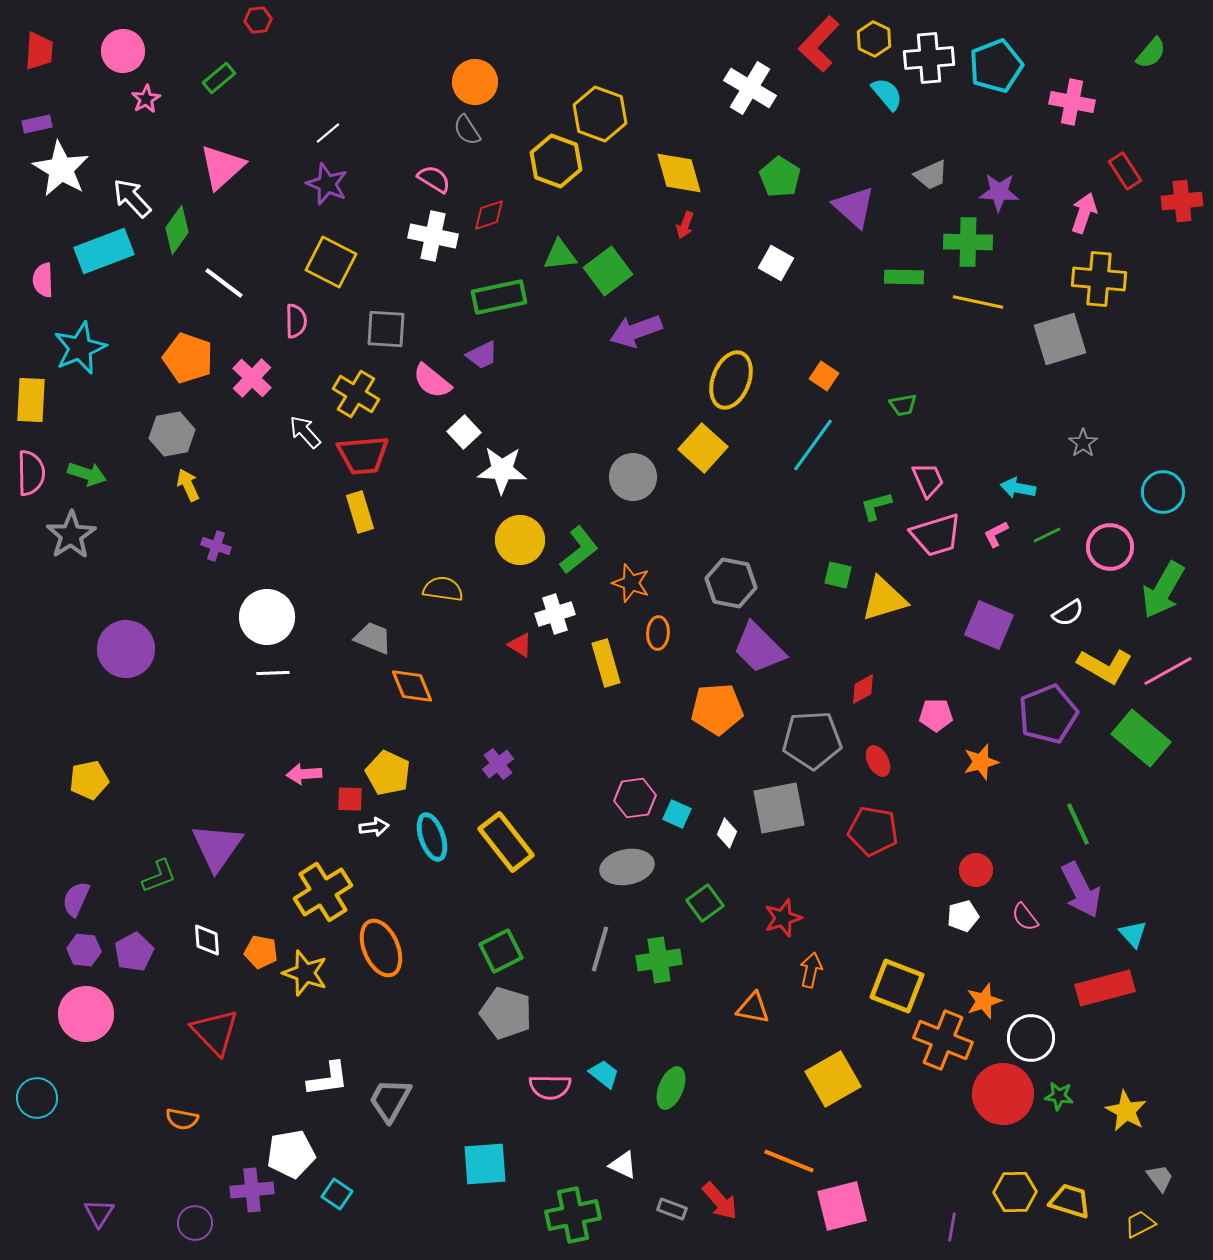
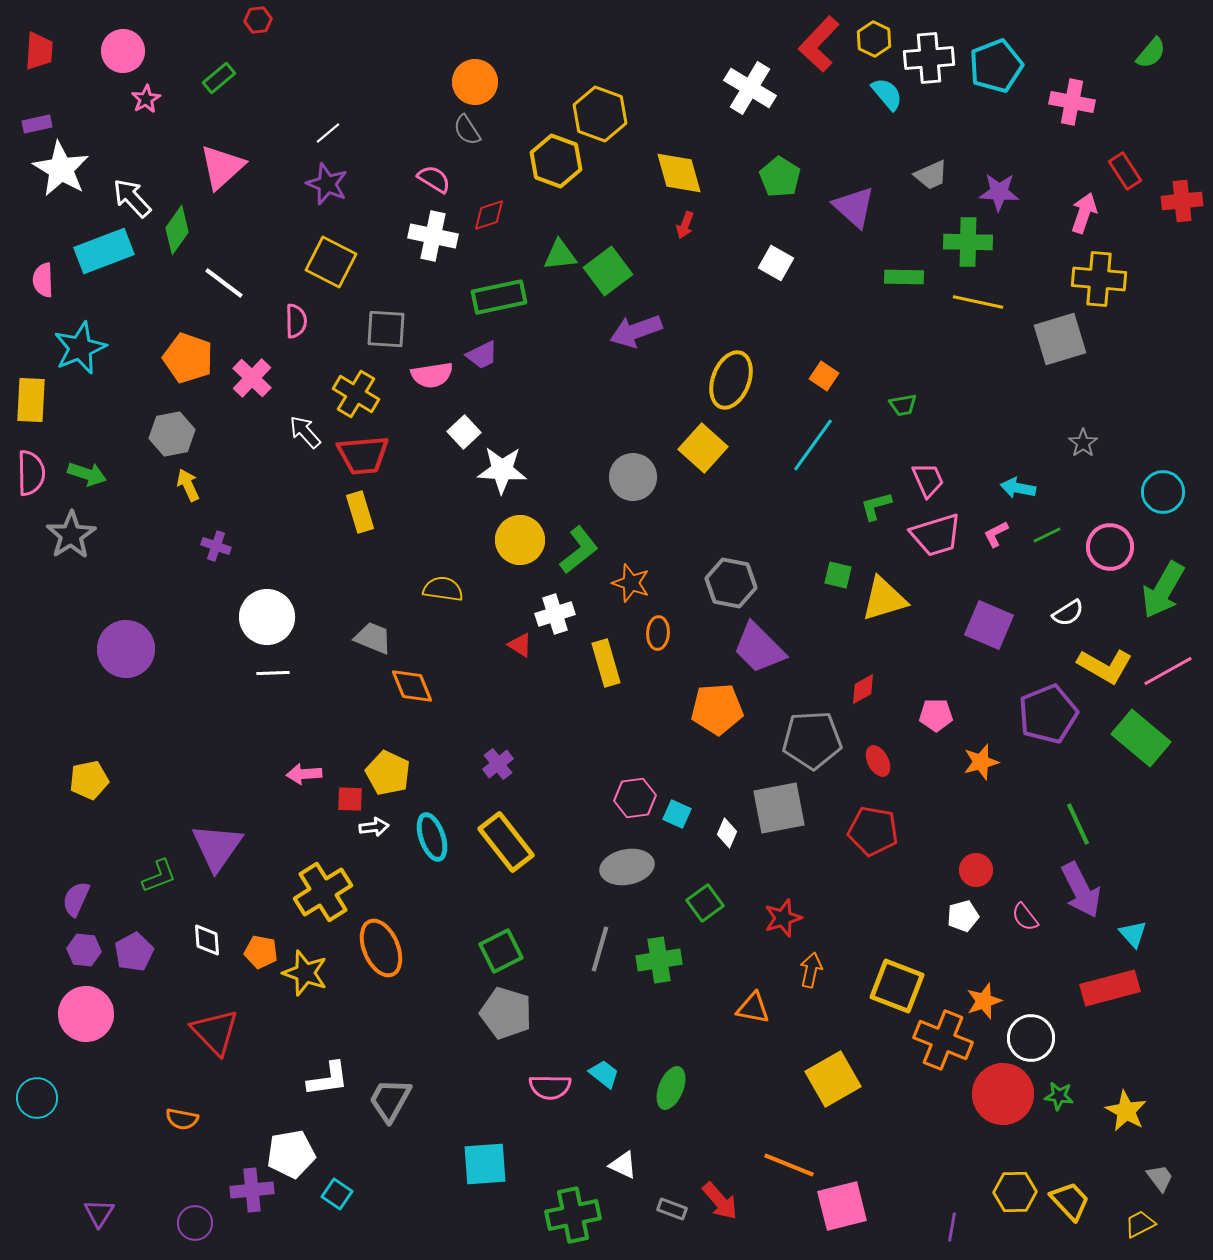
pink semicircle at (432, 381): moved 6 px up; rotated 48 degrees counterclockwise
red rectangle at (1105, 988): moved 5 px right
orange line at (789, 1161): moved 4 px down
yellow trapezoid at (1070, 1201): rotated 30 degrees clockwise
